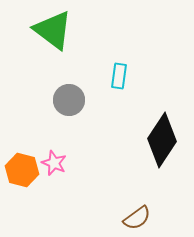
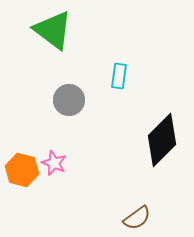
black diamond: rotated 12 degrees clockwise
